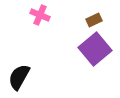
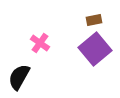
pink cross: moved 28 px down; rotated 12 degrees clockwise
brown rectangle: rotated 14 degrees clockwise
